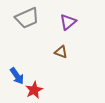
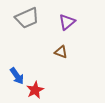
purple triangle: moved 1 px left
red star: moved 1 px right
